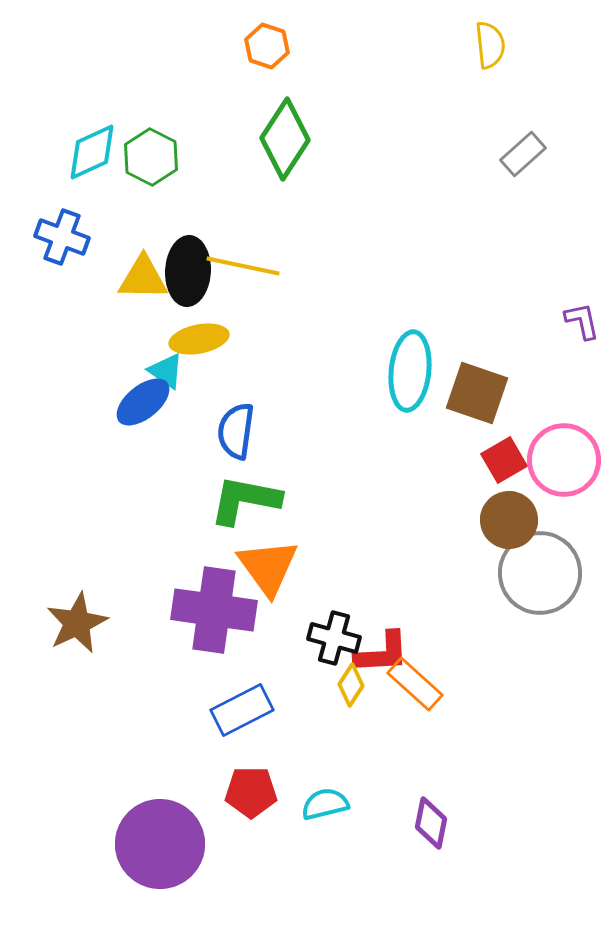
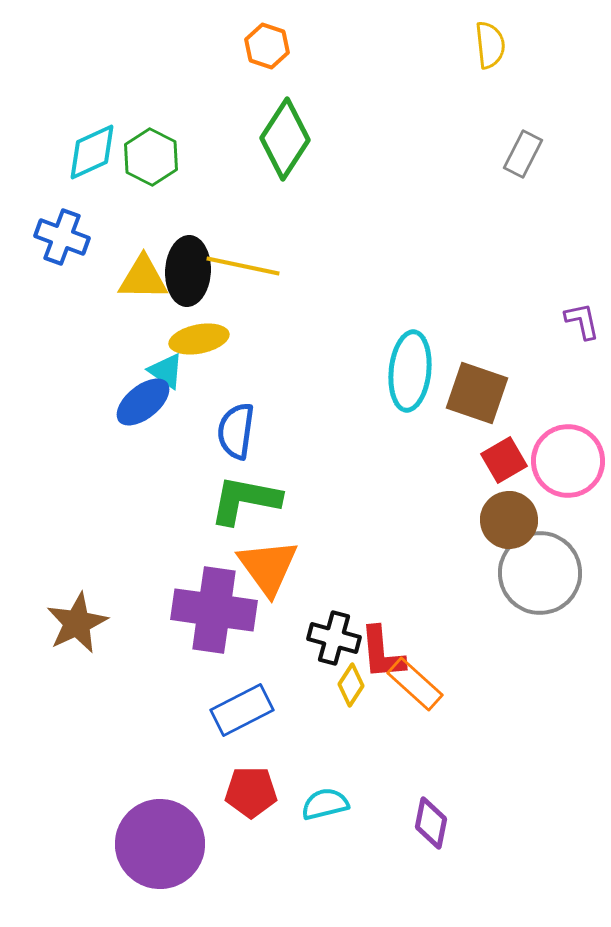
gray rectangle: rotated 21 degrees counterclockwise
pink circle: moved 4 px right, 1 px down
red L-shape: rotated 88 degrees clockwise
